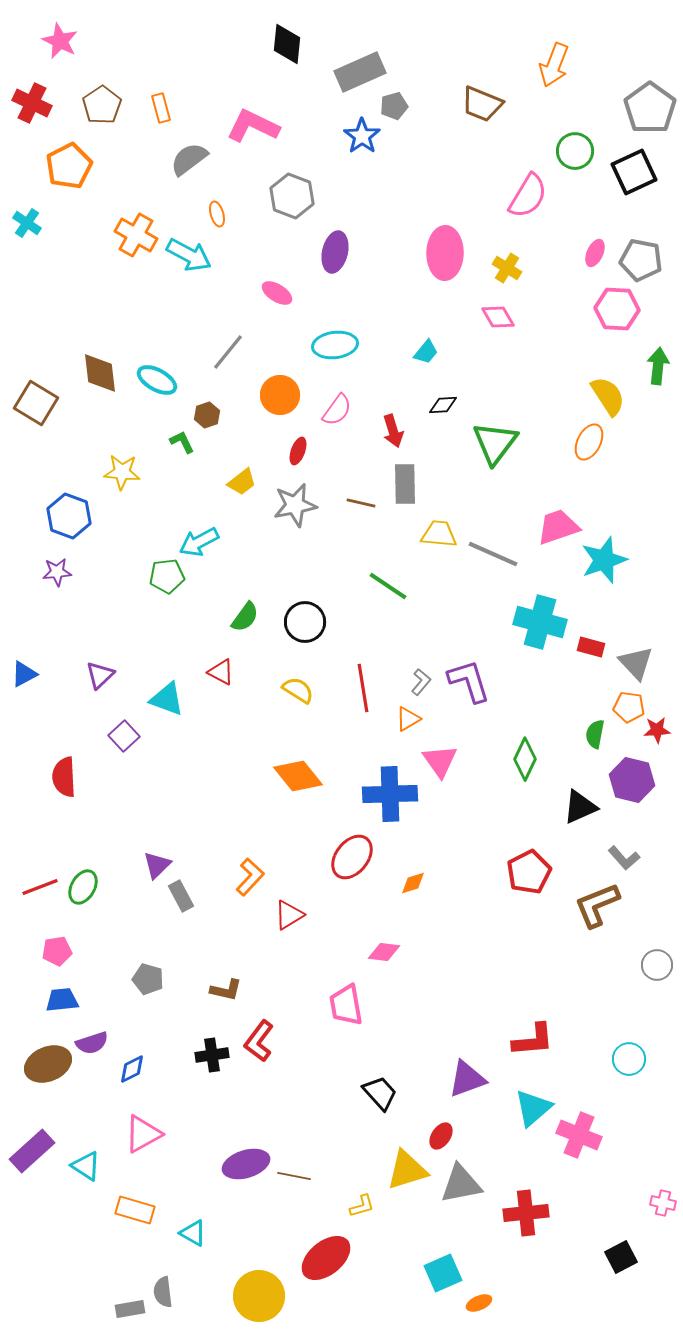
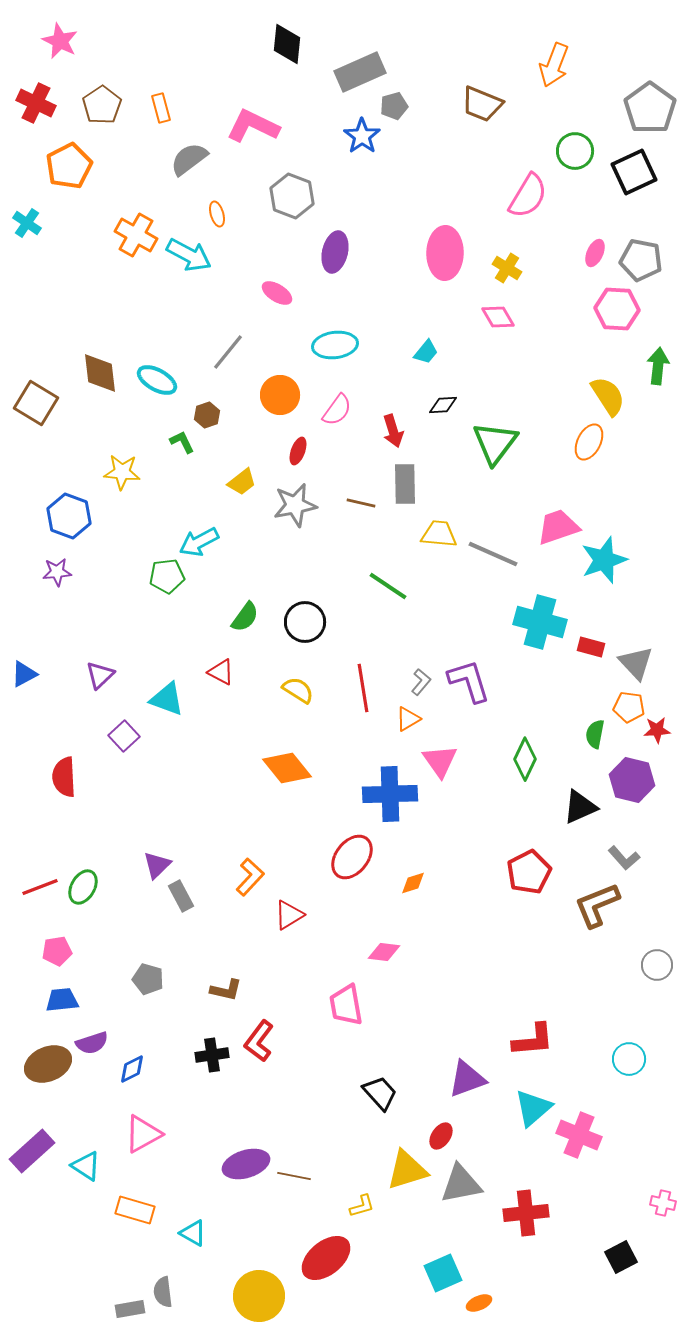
red cross at (32, 103): moved 4 px right
orange diamond at (298, 776): moved 11 px left, 8 px up
